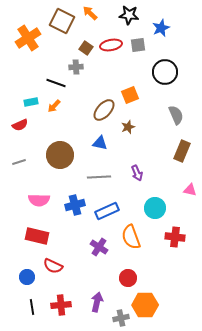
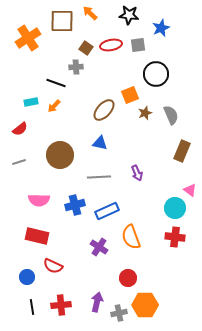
brown square at (62, 21): rotated 25 degrees counterclockwise
black circle at (165, 72): moved 9 px left, 2 px down
gray semicircle at (176, 115): moved 5 px left
red semicircle at (20, 125): moved 4 px down; rotated 14 degrees counterclockwise
brown star at (128, 127): moved 17 px right, 14 px up
pink triangle at (190, 190): rotated 24 degrees clockwise
cyan circle at (155, 208): moved 20 px right
gray cross at (121, 318): moved 2 px left, 5 px up
